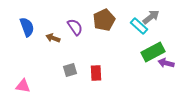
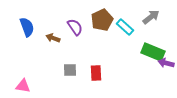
brown pentagon: moved 2 px left
cyan rectangle: moved 14 px left, 1 px down
green rectangle: rotated 50 degrees clockwise
gray square: rotated 16 degrees clockwise
